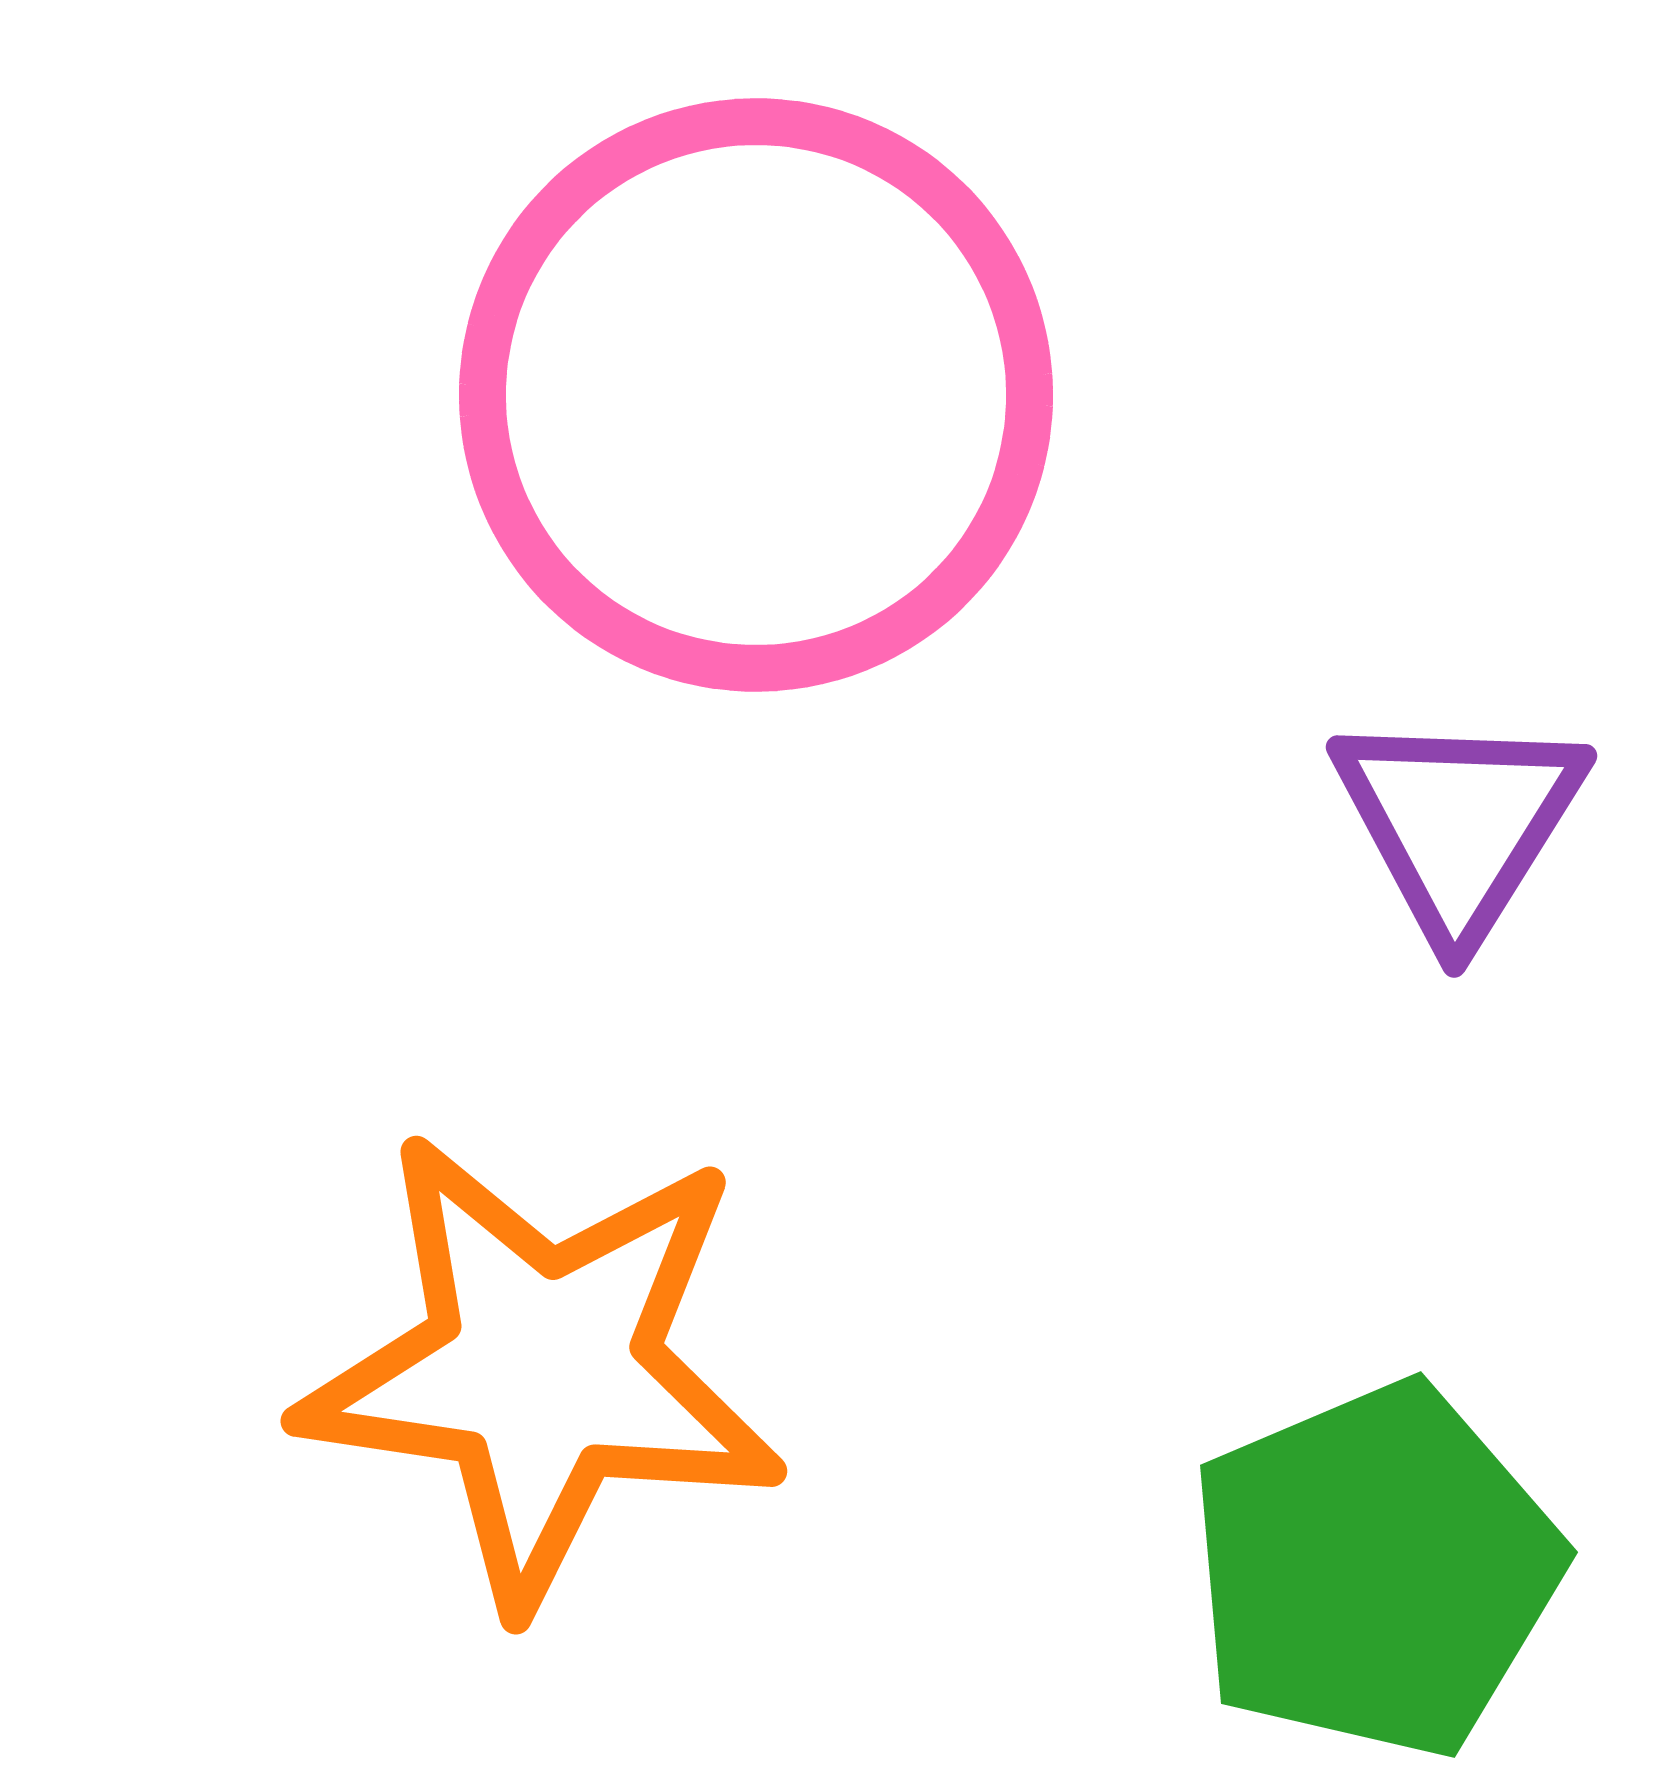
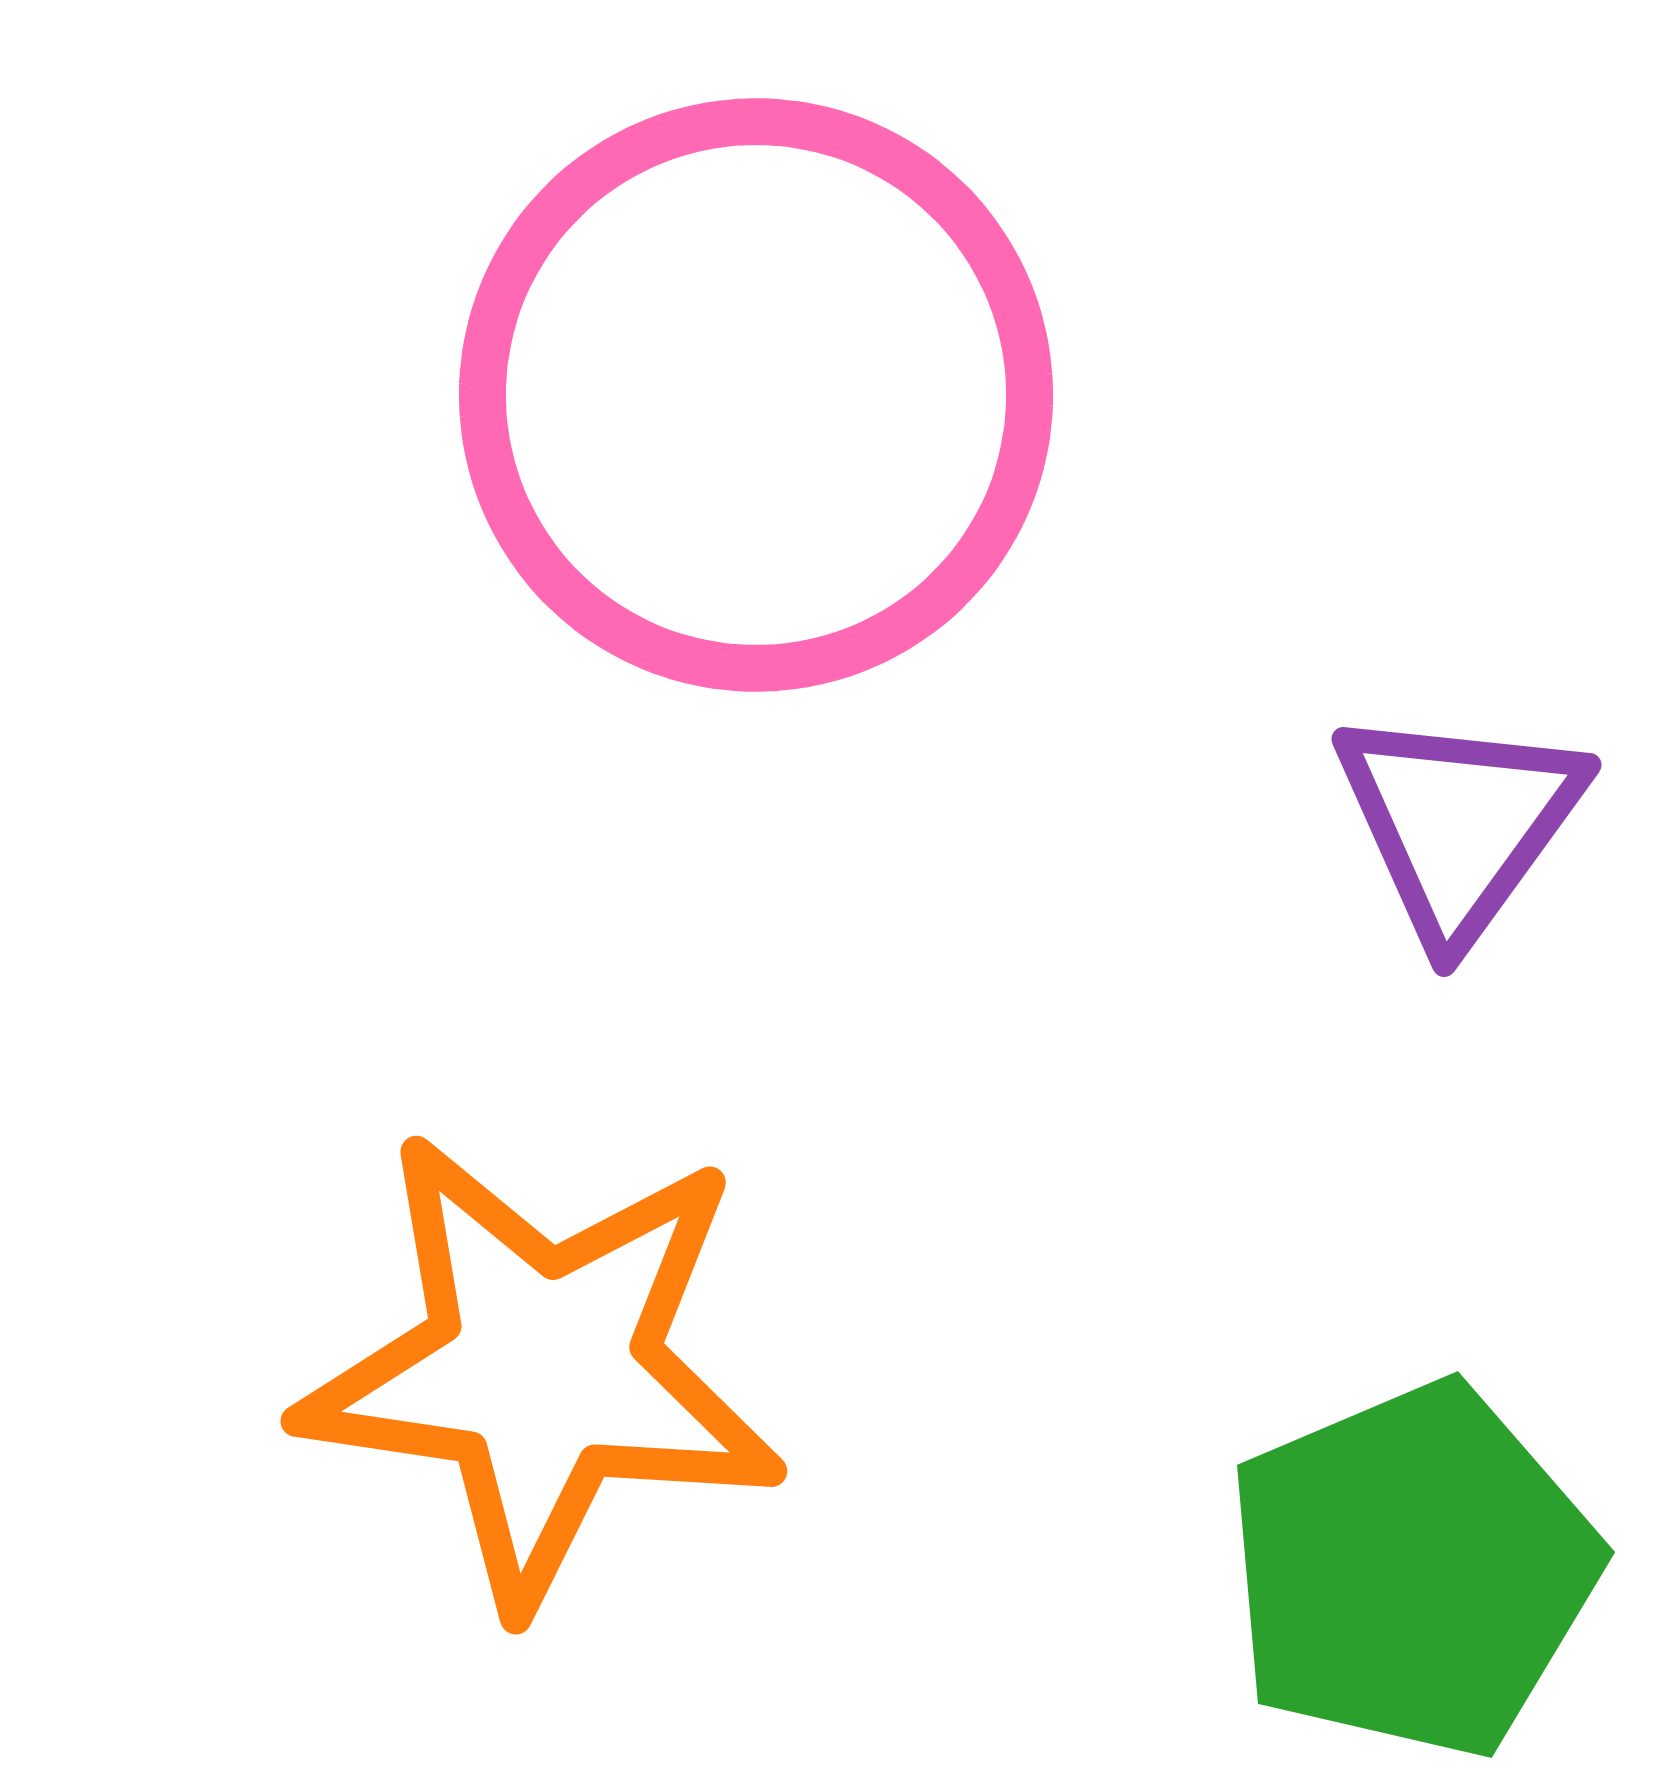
purple triangle: rotated 4 degrees clockwise
green pentagon: moved 37 px right
